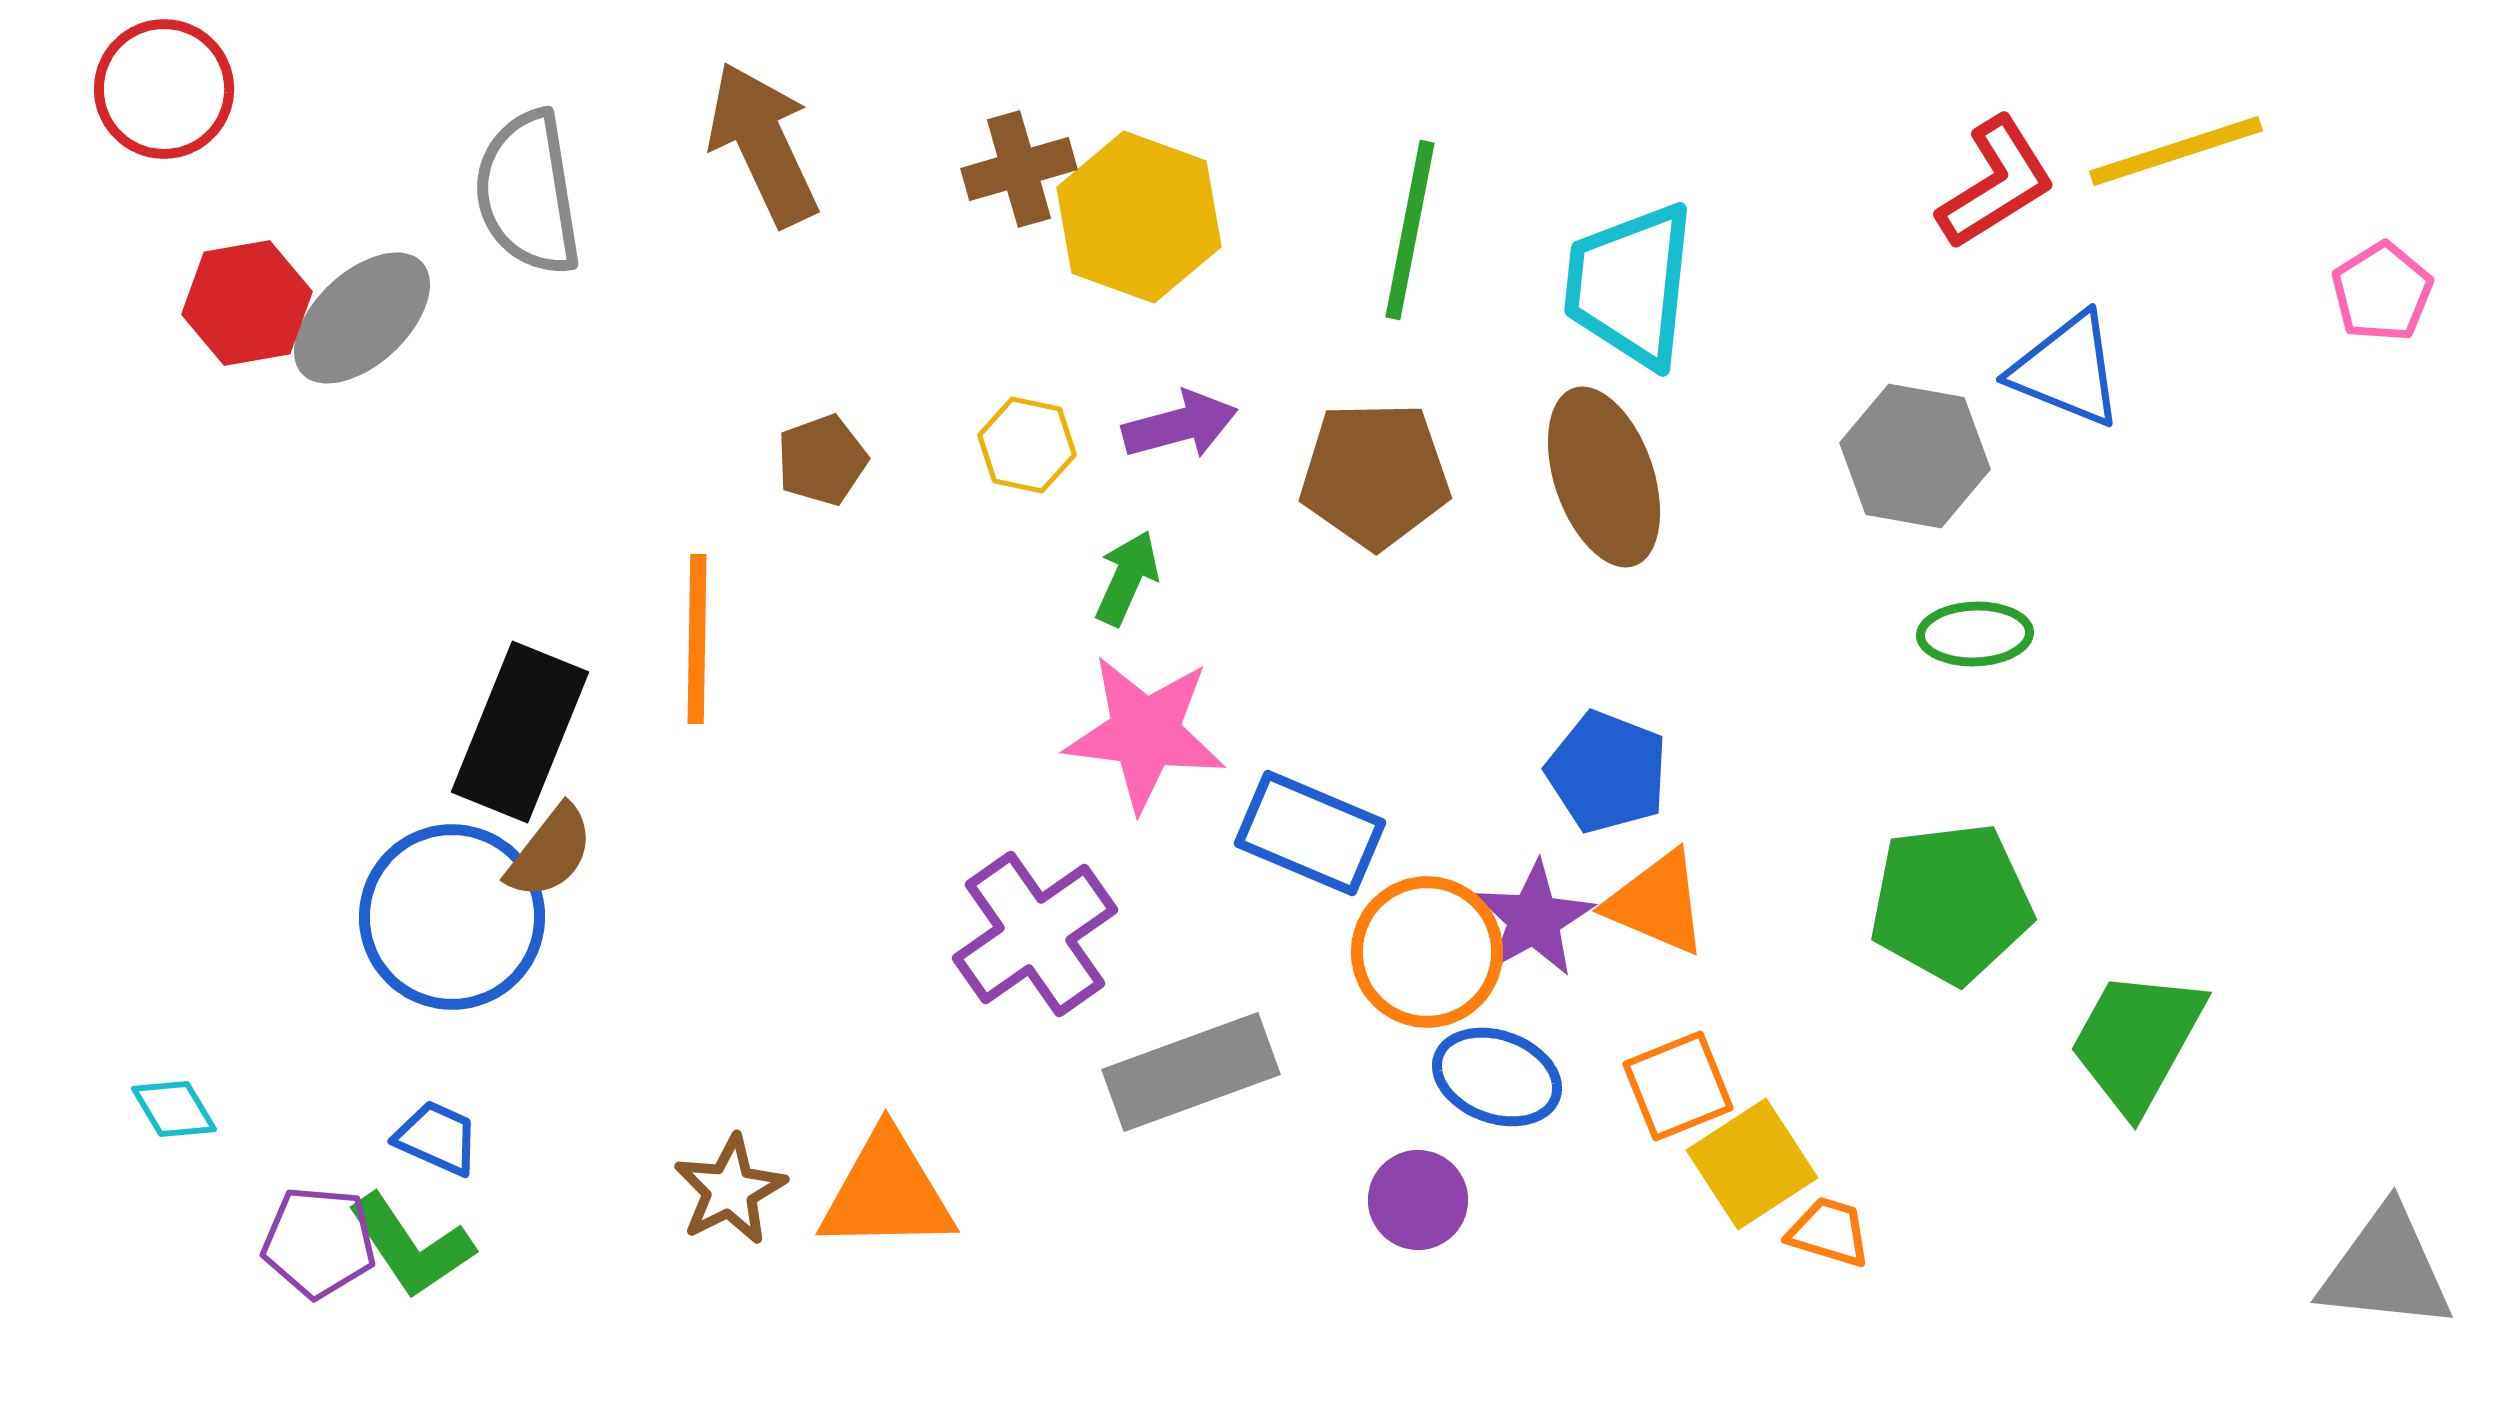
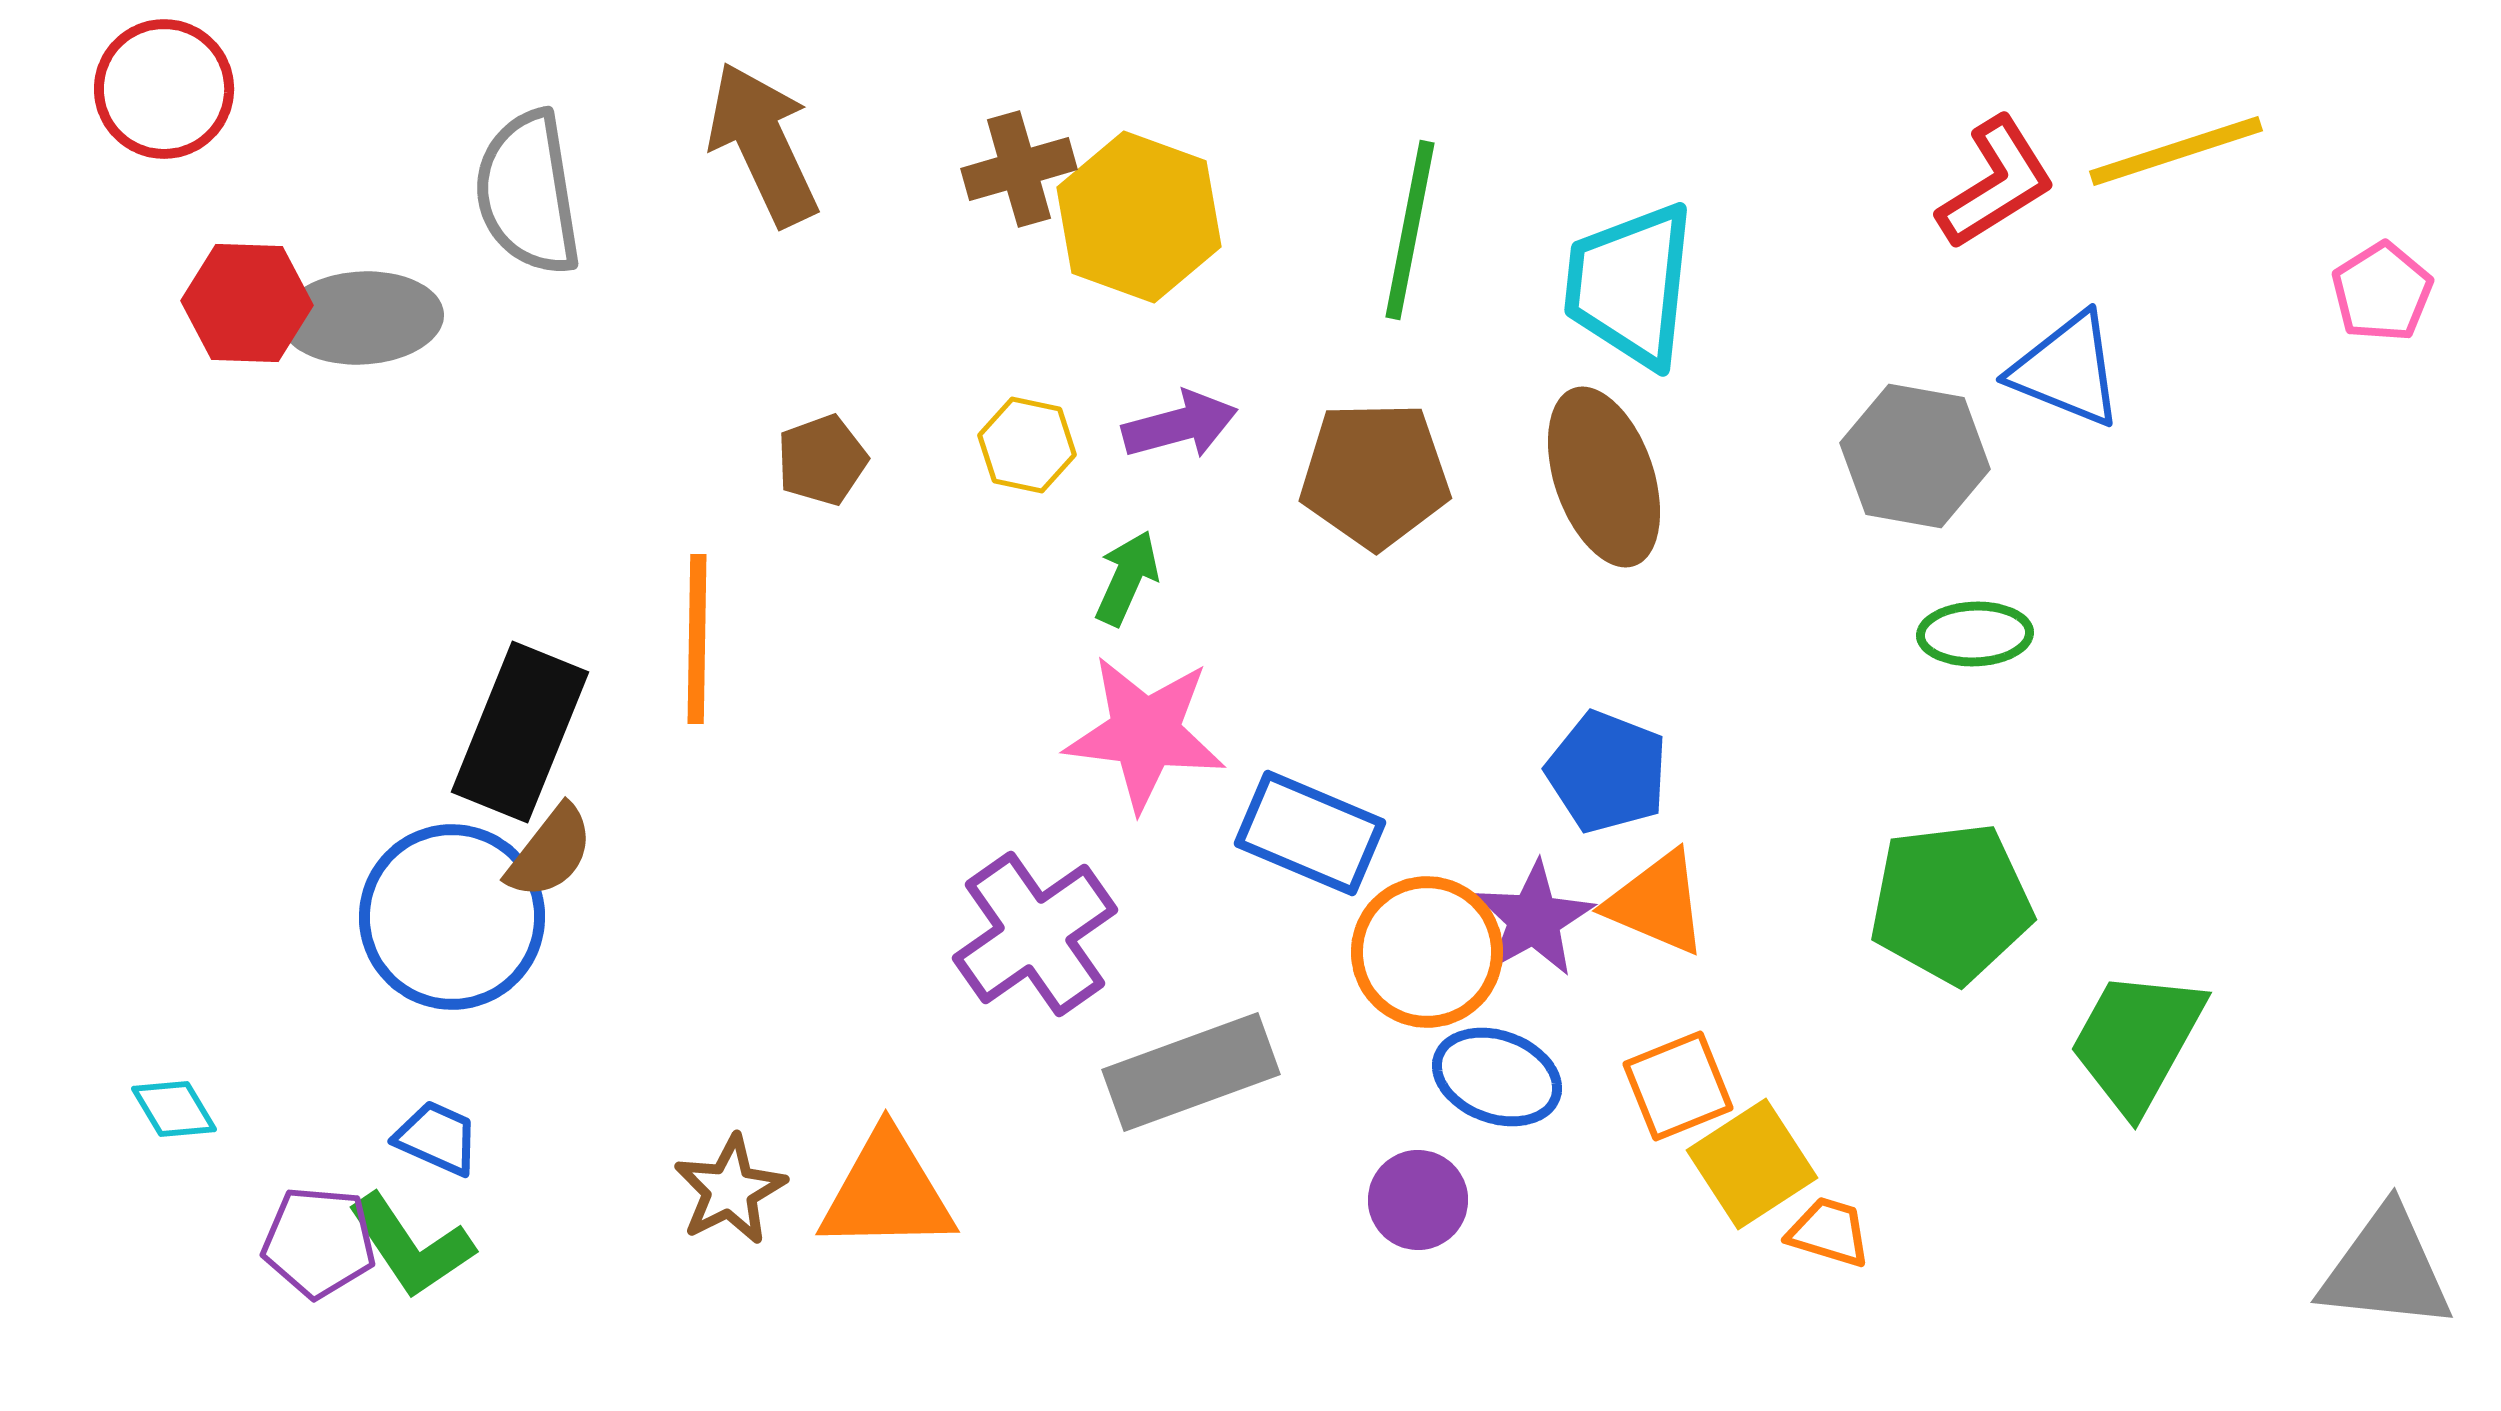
red hexagon at (247, 303): rotated 12 degrees clockwise
gray ellipse at (362, 318): rotated 40 degrees clockwise
